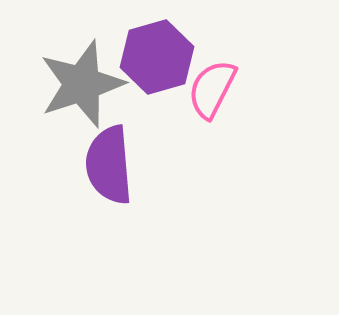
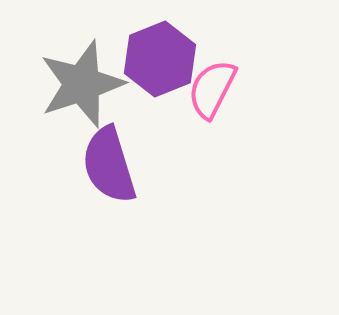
purple hexagon: moved 3 px right, 2 px down; rotated 6 degrees counterclockwise
purple semicircle: rotated 12 degrees counterclockwise
